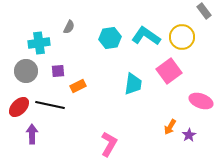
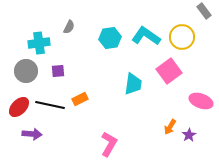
orange rectangle: moved 2 px right, 13 px down
purple arrow: rotated 96 degrees clockwise
